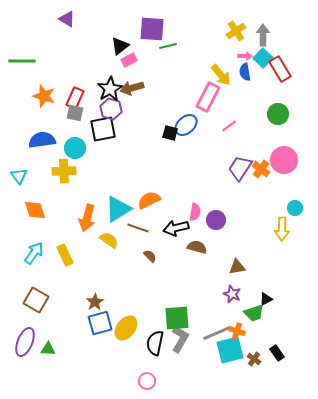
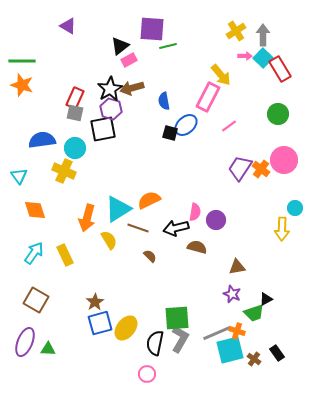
purple triangle at (67, 19): moved 1 px right, 7 px down
blue semicircle at (245, 72): moved 81 px left, 29 px down
orange star at (44, 96): moved 22 px left, 11 px up
yellow cross at (64, 171): rotated 25 degrees clockwise
yellow semicircle at (109, 240): rotated 24 degrees clockwise
pink circle at (147, 381): moved 7 px up
